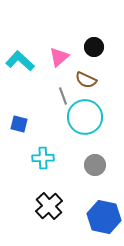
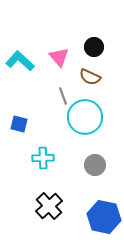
pink triangle: rotated 30 degrees counterclockwise
brown semicircle: moved 4 px right, 3 px up
